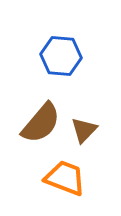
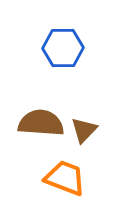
blue hexagon: moved 2 px right, 8 px up; rotated 6 degrees counterclockwise
brown semicircle: rotated 126 degrees counterclockwise
